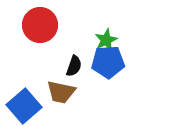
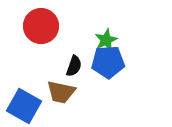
red circle: moved 1 px right, 1 px down
blue square: rotated 20 degrees counterclockwise
